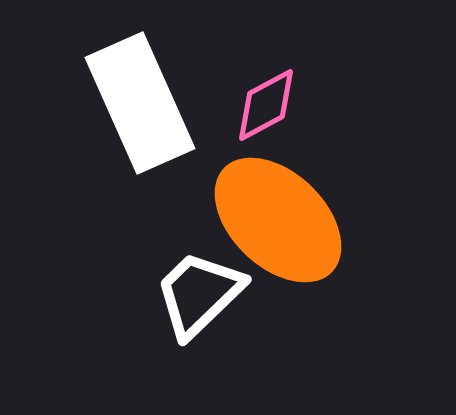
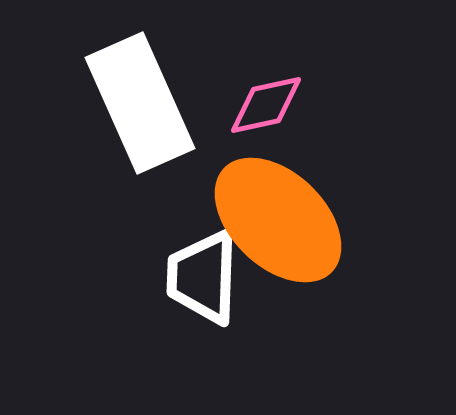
pink diamond: rotated 16 degrees clockwise
white trapezoid: moved 4 px right, 17 px up; rotated 44 degrees counterclockwise
